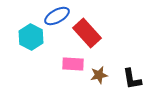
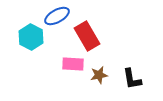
red rectangle: moved 3 px down; rotated 12 degrees clockwise
